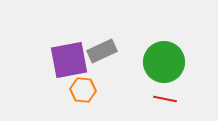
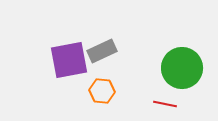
green circle: moved 18 px right, 6 px down
orange hexagon: moved 19 px right, 1 px down
red line: moved 5 px down
